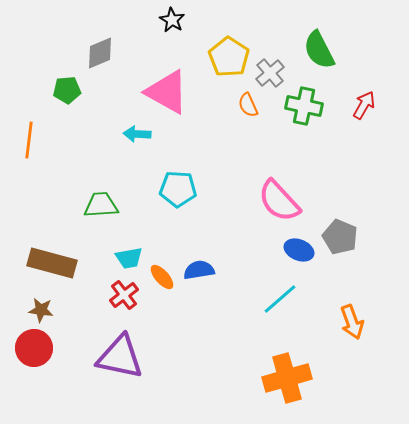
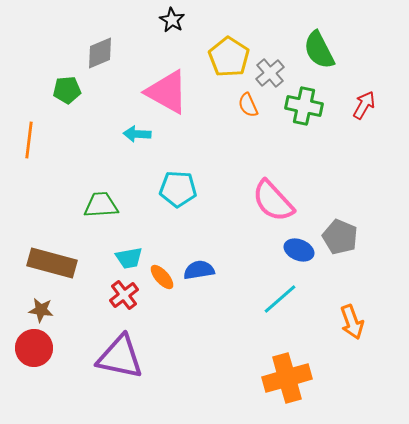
pink semicircle: moved 6 px left
